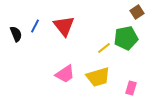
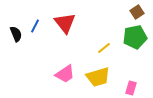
red triangle: moved 1 px right, 3 px up
green pentagon: moved 9 px right, 1 px up
